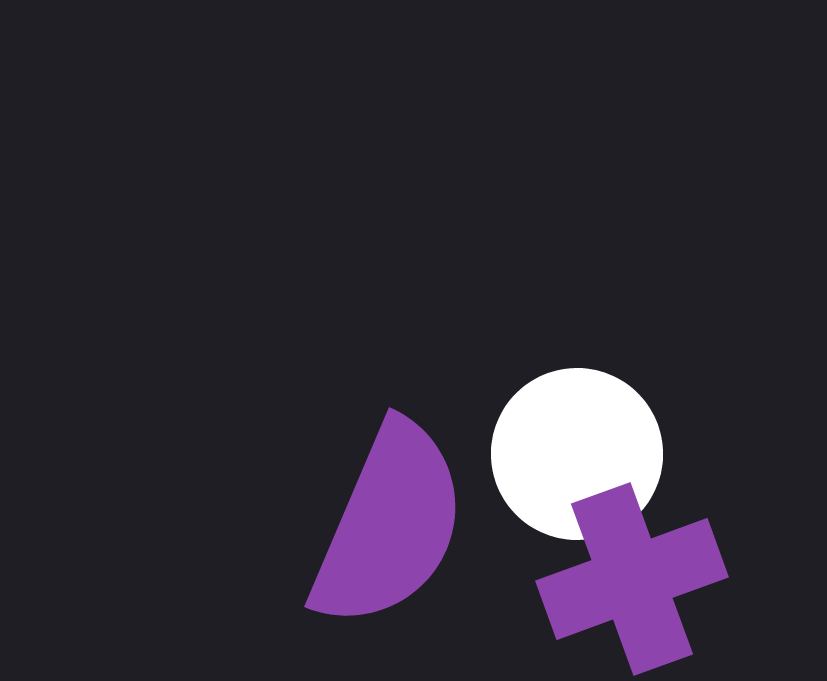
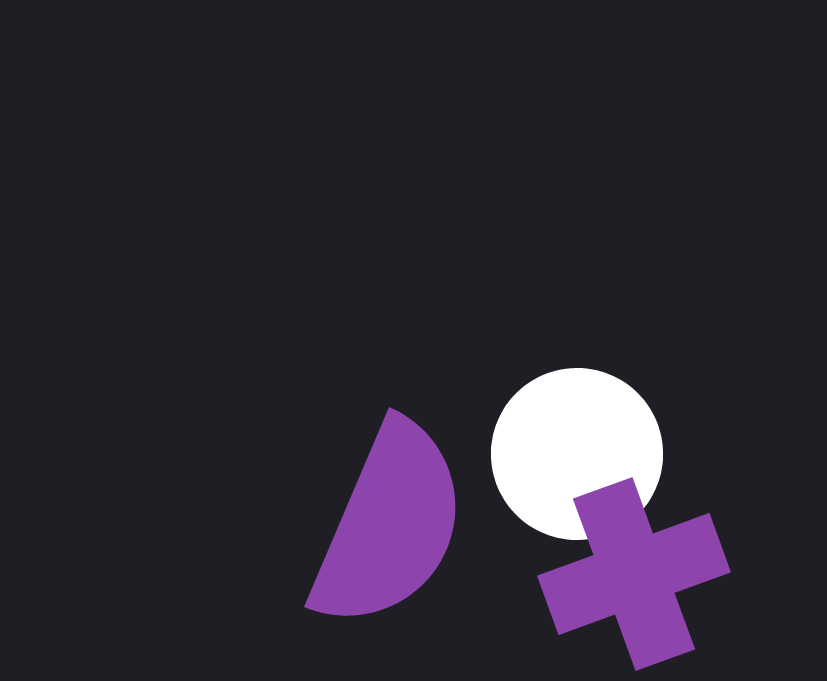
purple cross: moved 2 px right, 5 px up
